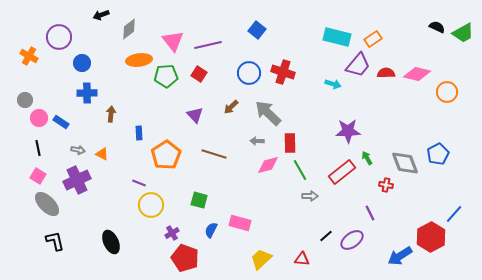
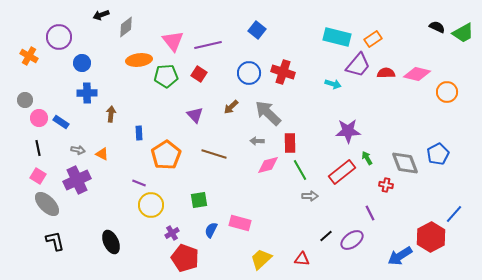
gray diamond at (129, 29): moved 3 px left, 2 px up
green square at (199, 200): rotated 24 degrees counterclockwise
